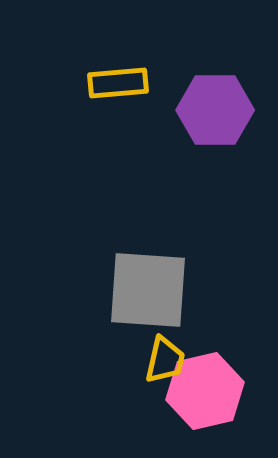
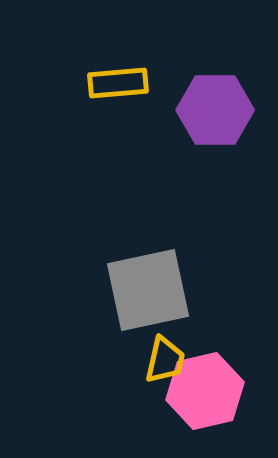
gray square: rotated 16 degrees counterclockwise
